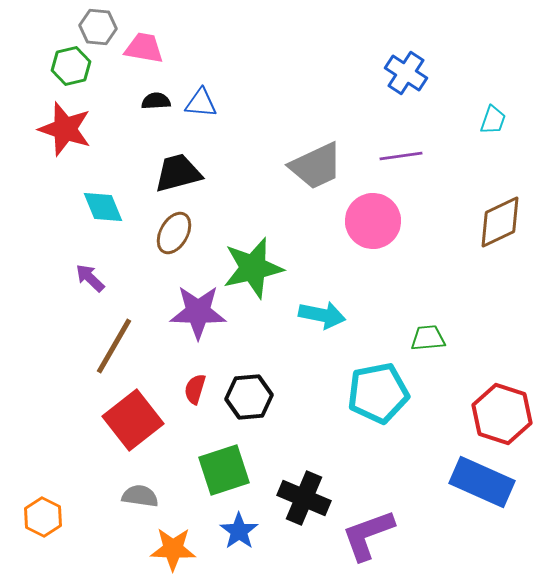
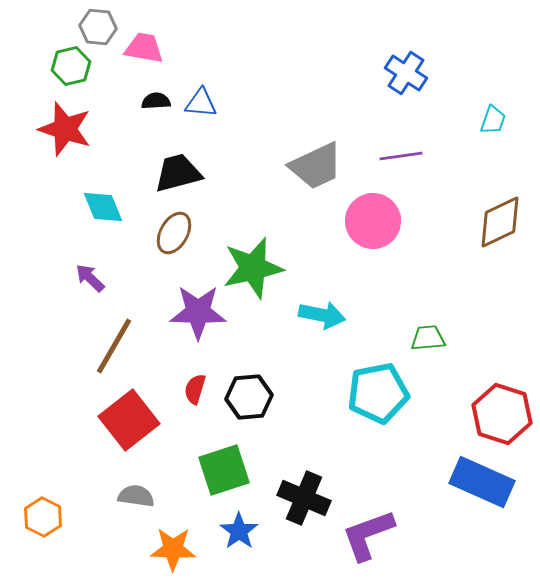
red square: moved 4 px left
gray semicircle: moved 4 px left
